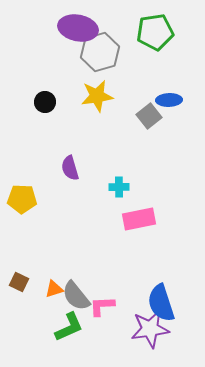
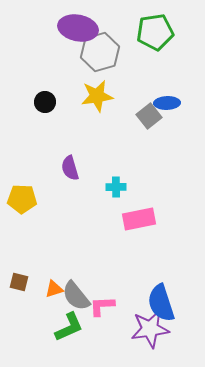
blue ellipse: moved 2 px left, 3 px down
cyan cross: moved 3 px left
brown square: rotated 12 degrees counterclockwise
